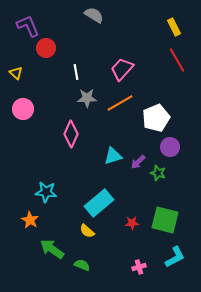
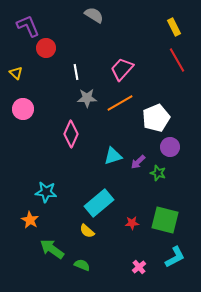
pink cross: rotated 24 degrees counterclockwise
